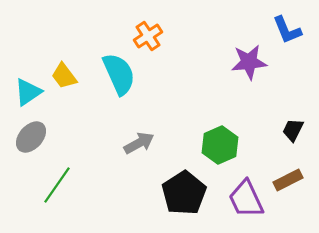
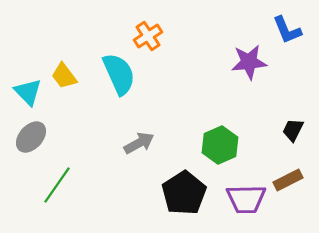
cyan triangle: rotated 40 degrees counterclockwise
purple trapezoid: rotated 66 degrees counterclockwise
